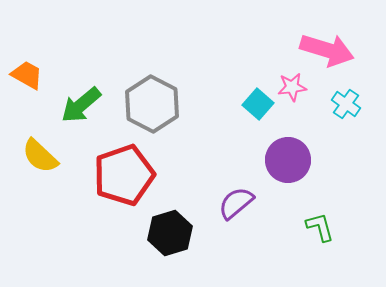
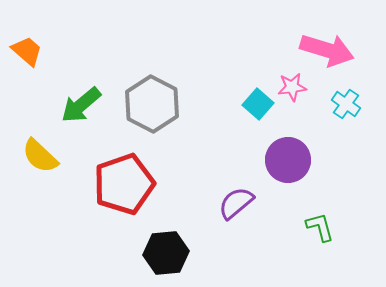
orange trapezoid: moved 24 px up; rotated 12 degrees clockwise
red pentagon: moved 9 px down
black hexagon: moved 4 px left, 20 px down; rotated 12 degrees clockwise
